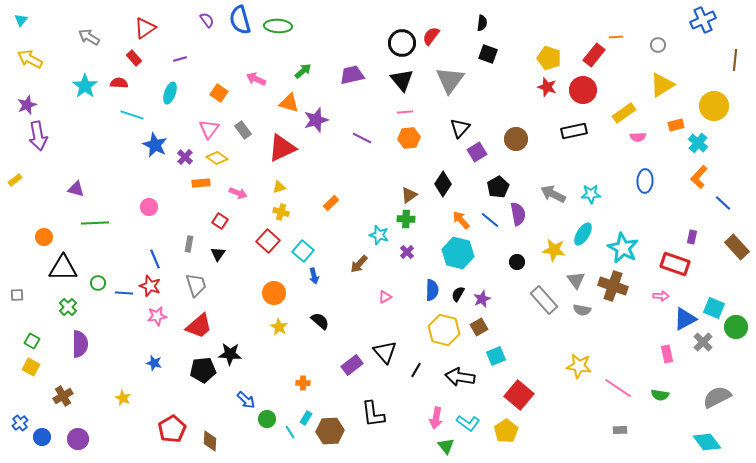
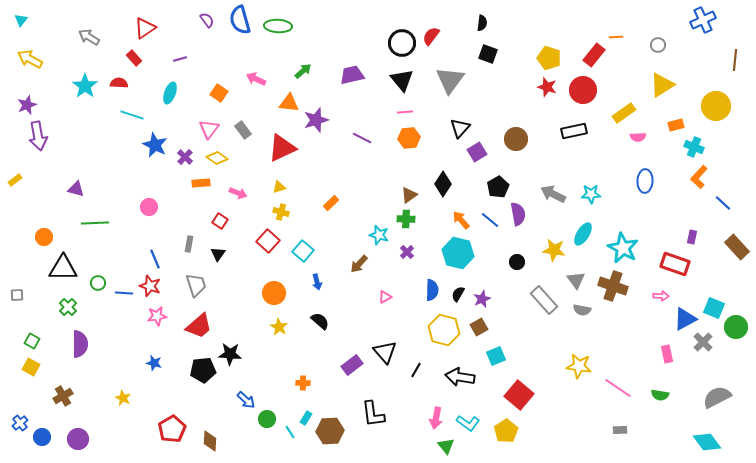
orange triangle at (289, 103): rotated 10 degrees counterclockwise
yellow circle at (714, 106): moved 2 px right
cyan cross at (698, 143): moved 4 px left, 4 px down; rotated 18 degrees counterclockwise
blue arrow at (314, 276): moved 3 px right, 6 px down
